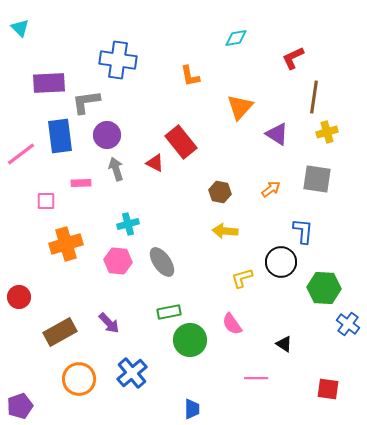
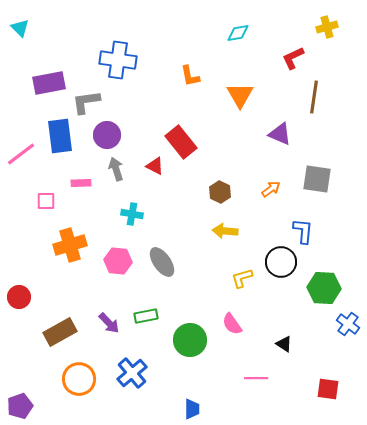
cyan diamond at (236, 38): moved 2 px right, 5 px up
purple rectangle at (49, 83): rotated 8 degrees counterclockwise
orange triangle at (240, 107): moved 12 px up; rotated 12 degrees counterclockwise
yellow cross at (327, 132): moved 105 px up
purple triangle at (277, 134): moved 3 px right; rotated 10 degrees counterclockwise
red triangle at (155, 163): moved 3 px down
brown hexagon at (220, 192): rotated 15 degrees clockwise
cyan cross at (128, 224): moved 4 px right, 10 px up; rotated 25 degrees clockwise
orange cross at (66, 244): moved 4 px right, 1 px down
green rectangle at (169, 312): moved 23 px left, 4 px down
